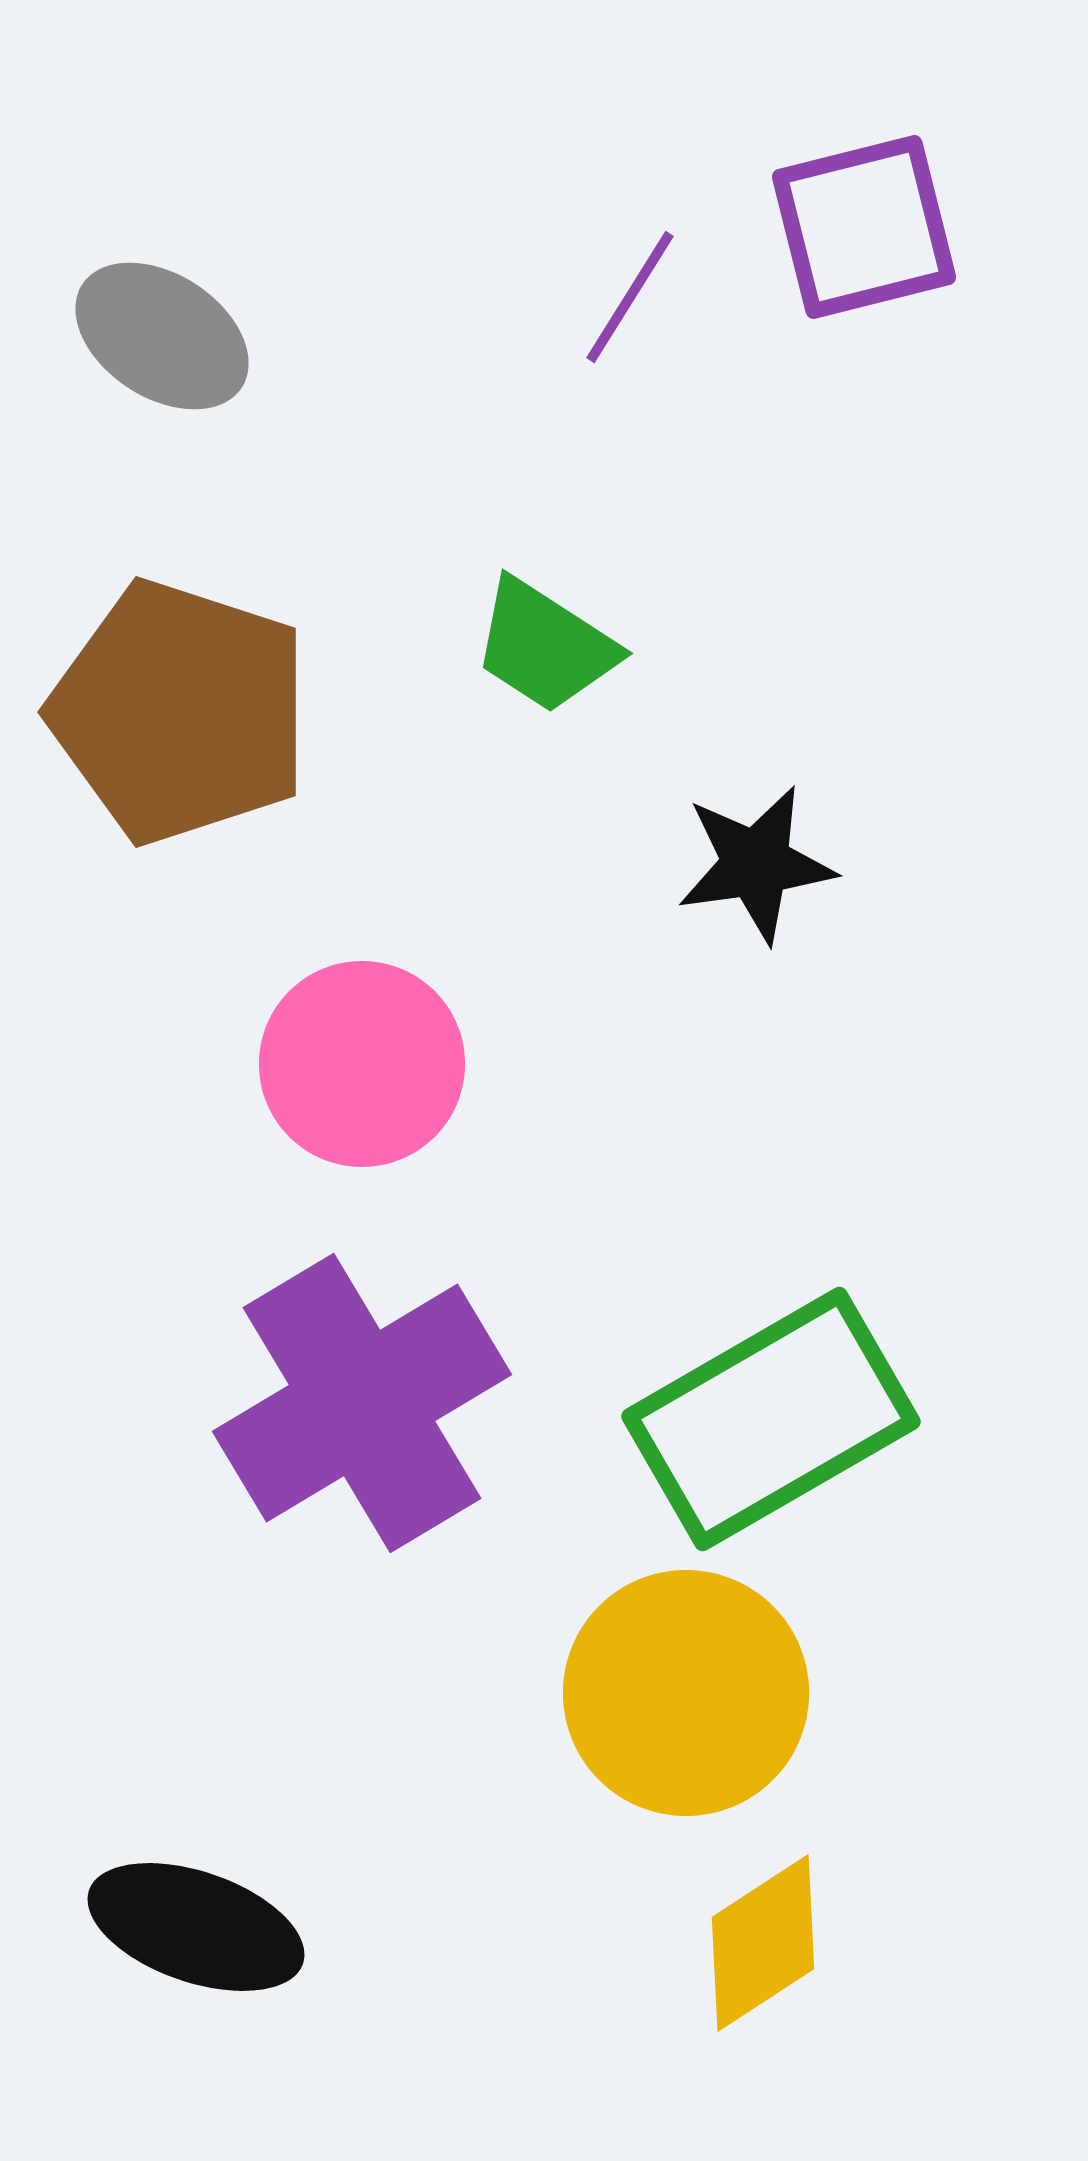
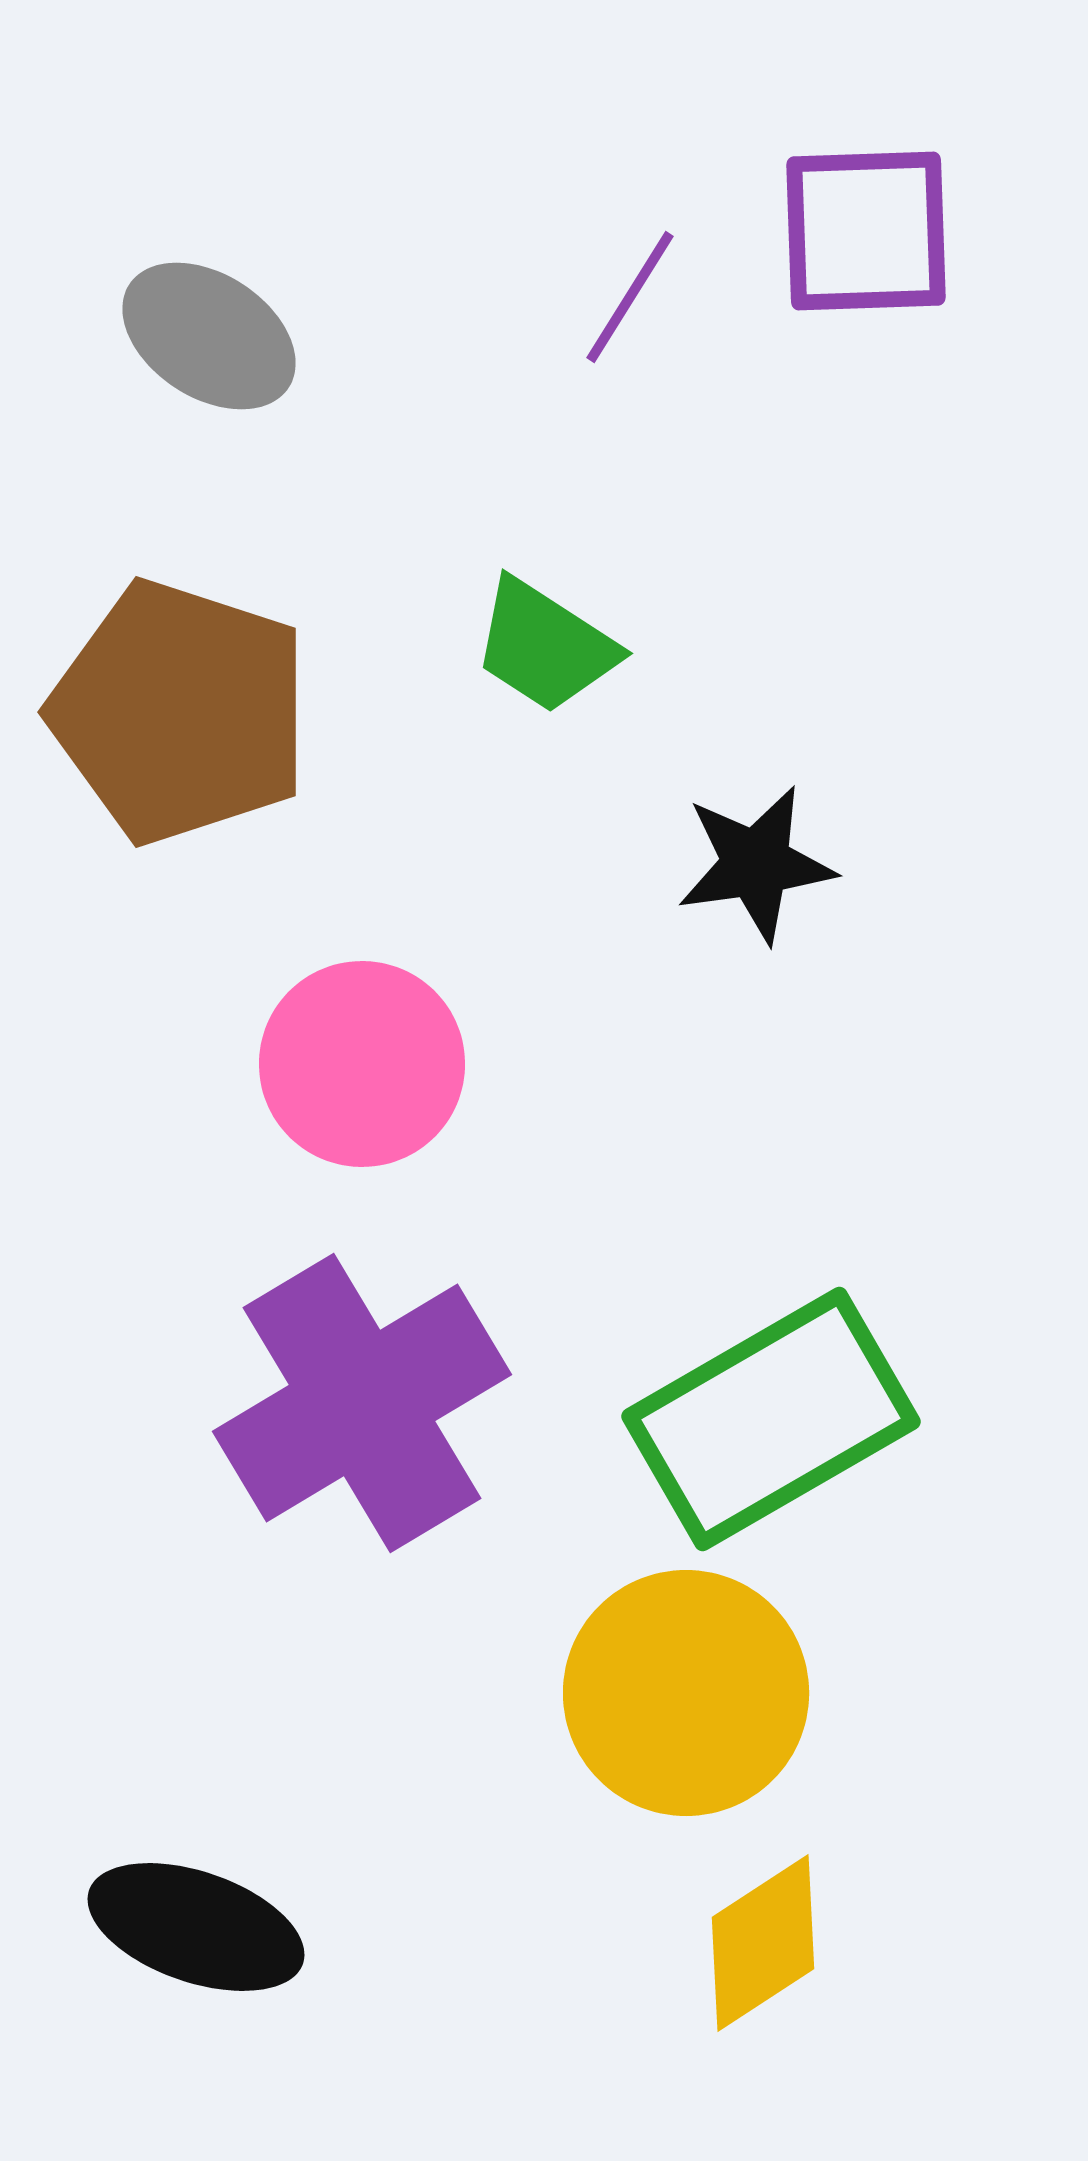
purple square: moved 2 px right, 4 px down; rotated 12 degrees clockwise
gray ellipse: moved 47 px right
